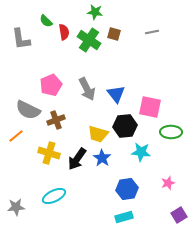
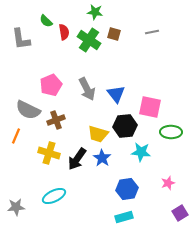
orange line: rotated 28 degrees counterclockwise
purple square: moved 1 px right, 2 px up
